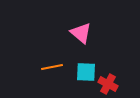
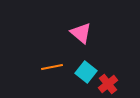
cyan square: rotated 35 degrees clockwise
red cross: rotated 24 degrees clockwise
